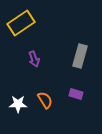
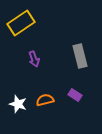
gray rectangle: rotated 30 degrees counterclockwise
purple rectangle: moved 1 px left, 1 px down; rotated 16 degrees clockwise
orange semicircle: rotated 72 degrees counterclockwise
white star: rotated 18 degrees clockwise
